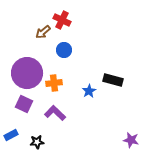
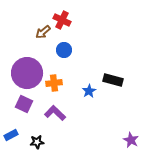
purple star: rotated 14 degrees clockwise
